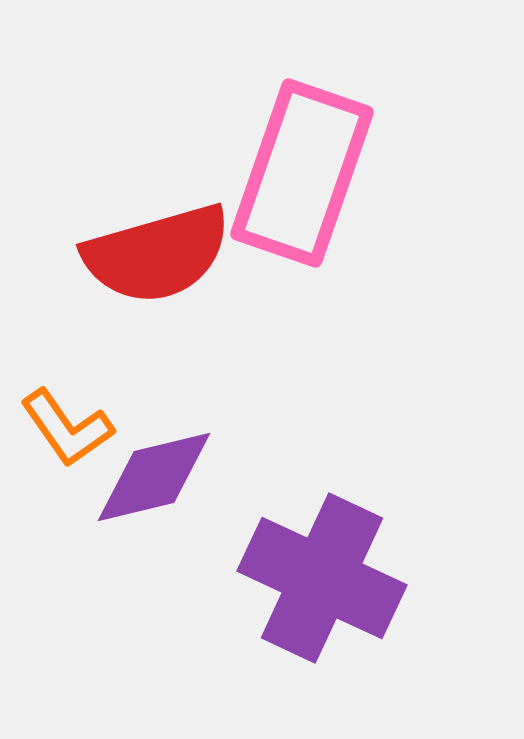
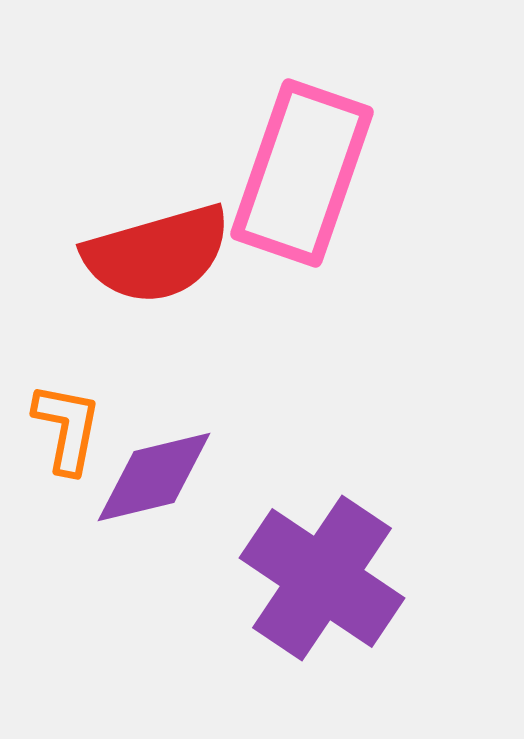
orange L-shape: rotated 134 degrees counterclockwise
purple cross: rotated 9 degrees clockwise
